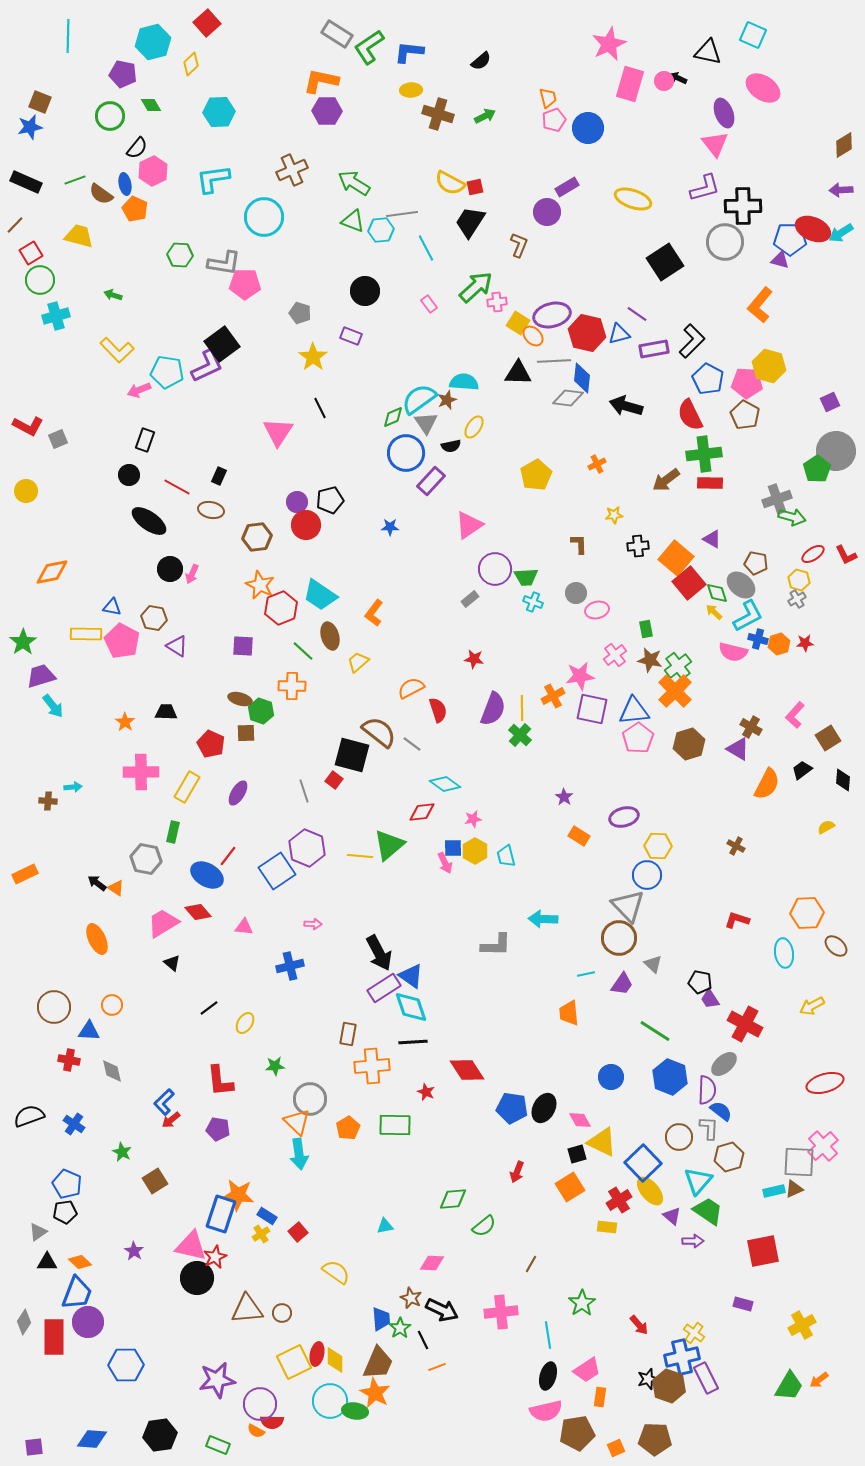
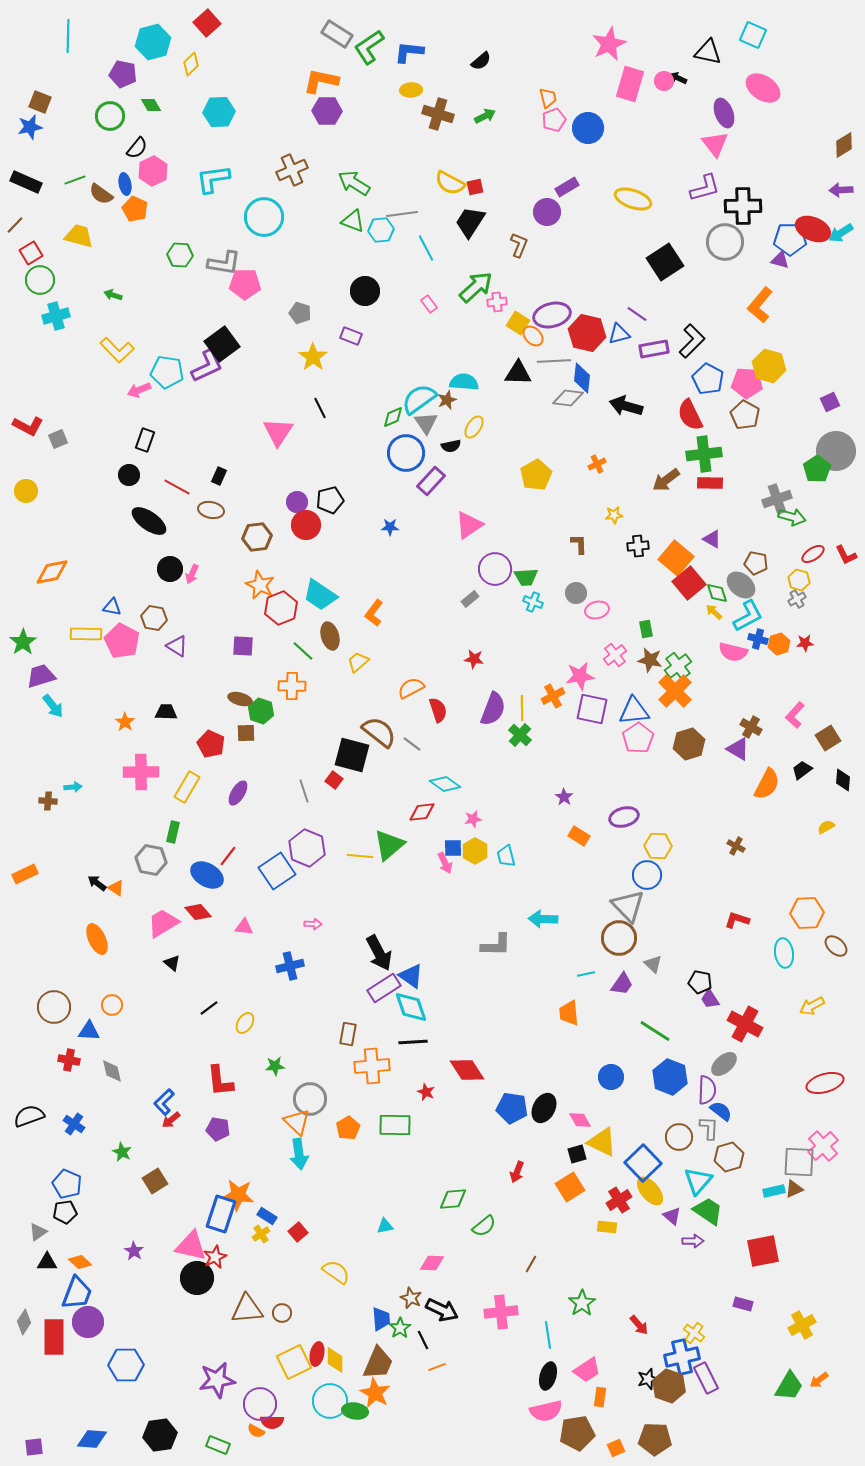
gray hexagon at (146, 859): moved 5 px right, 1 px down
